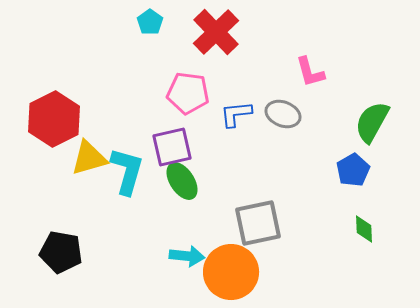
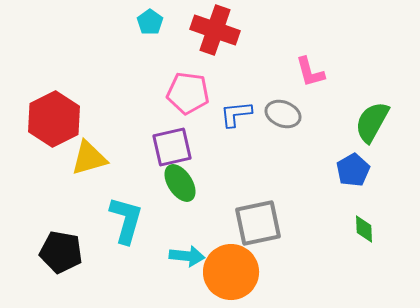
red cross: moved 1 px left, 2 px up; rotated 27 degrees counterclockwise
cyan L-shape: moved 1 px left, 49 px down
green ellipse: moved 2 px left, 2 px down
